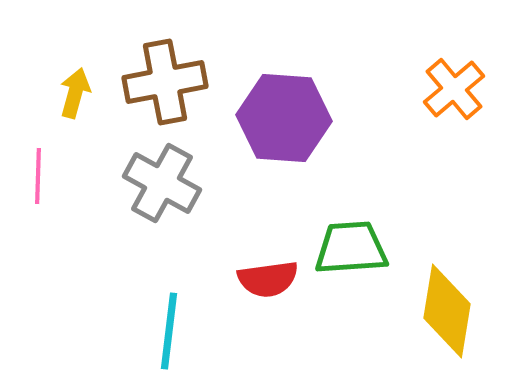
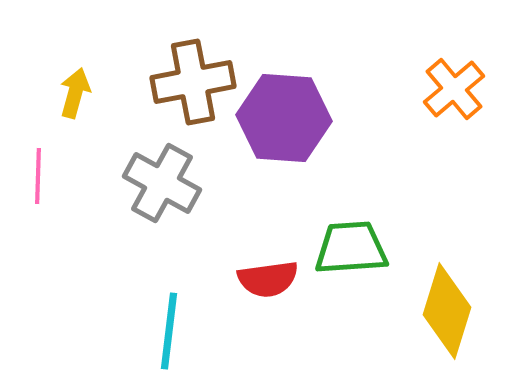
brown cross: moved 28 px right
yellow diamond: rotated 8 degrees clockwise
